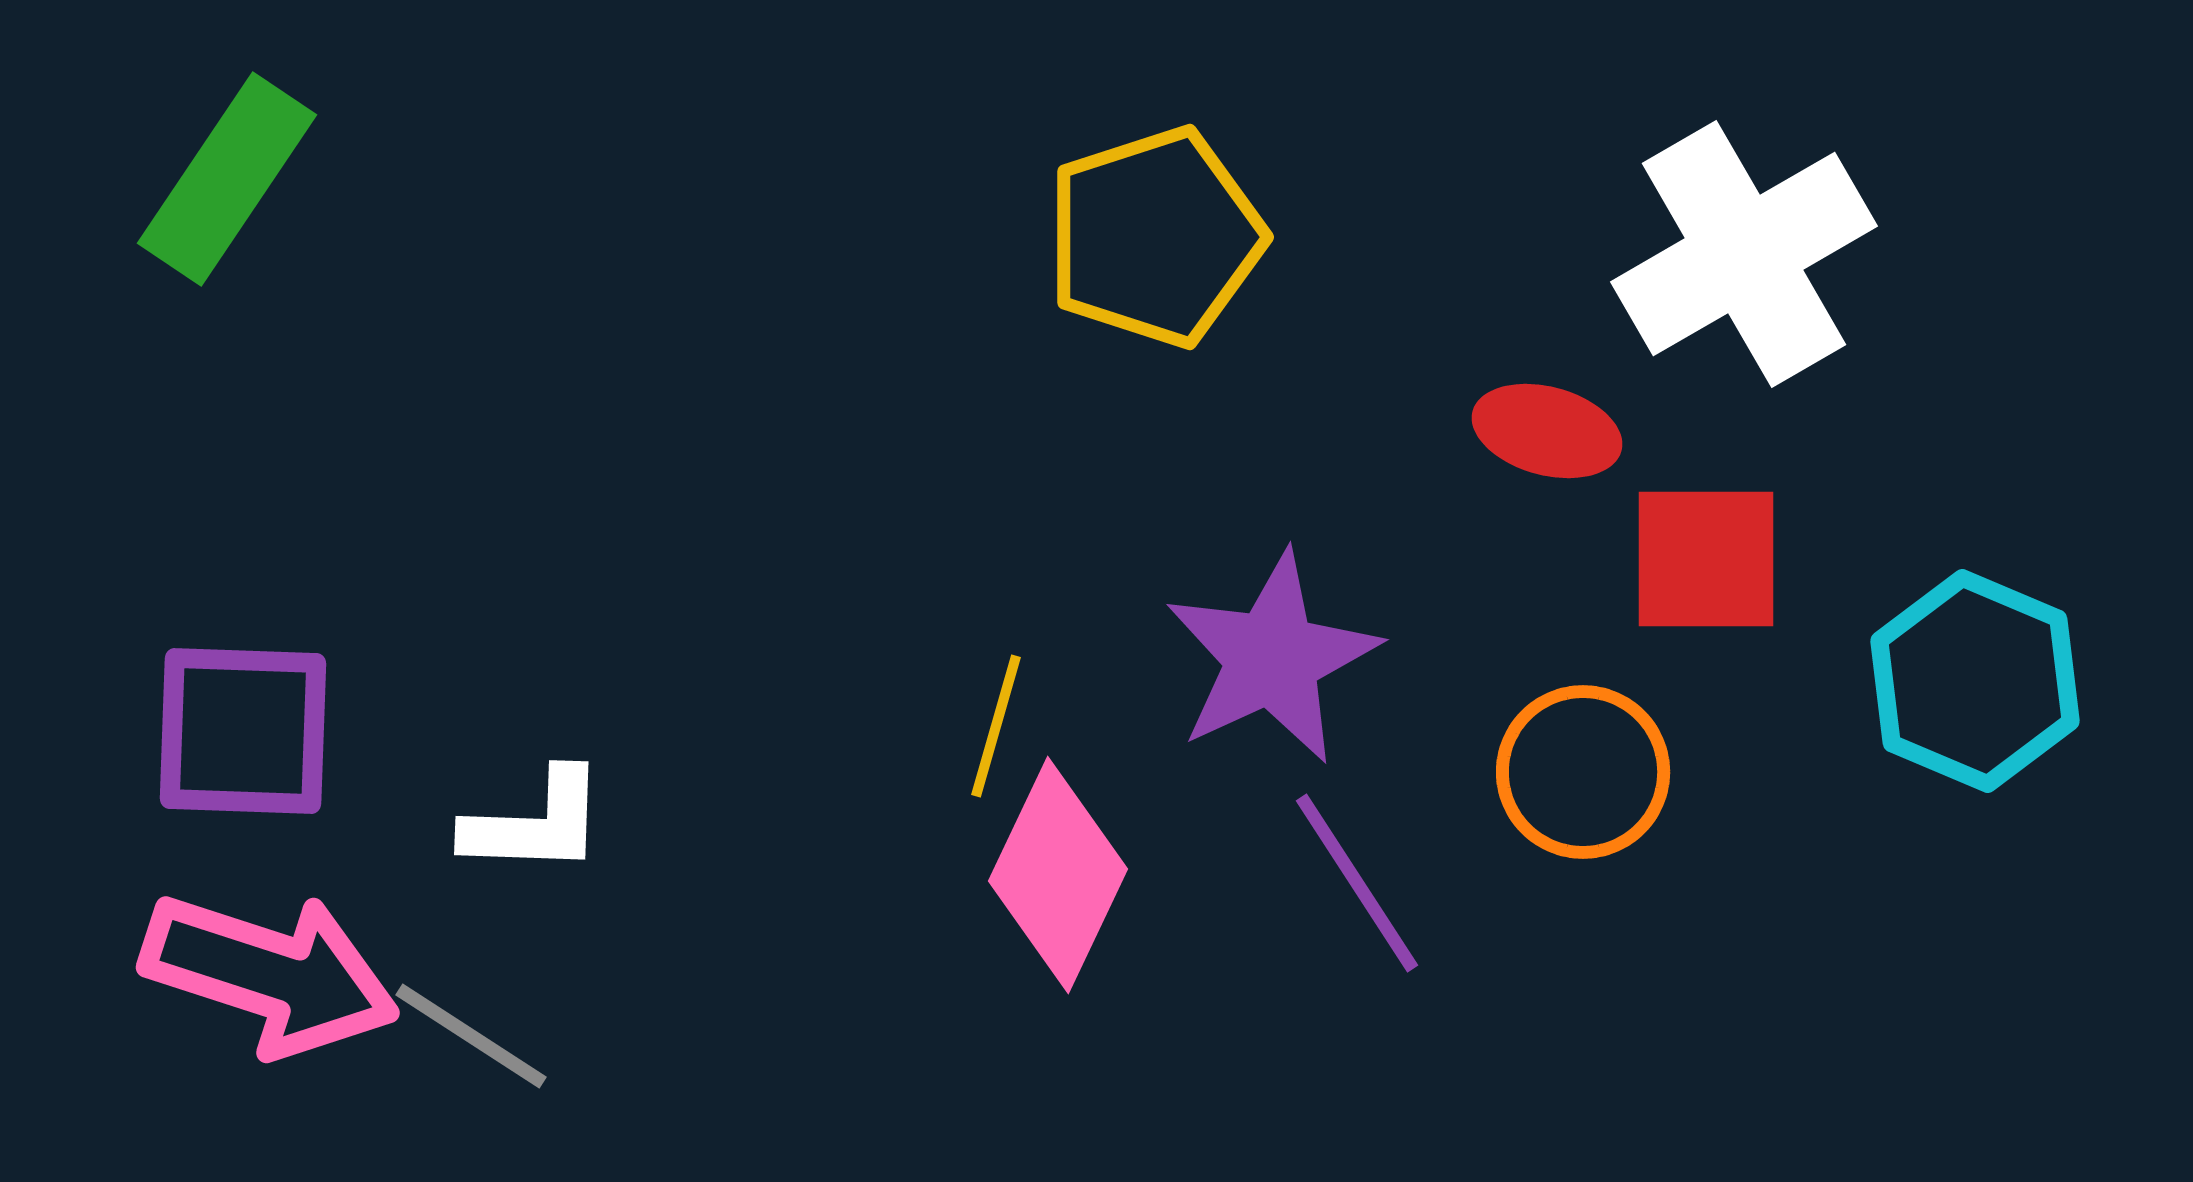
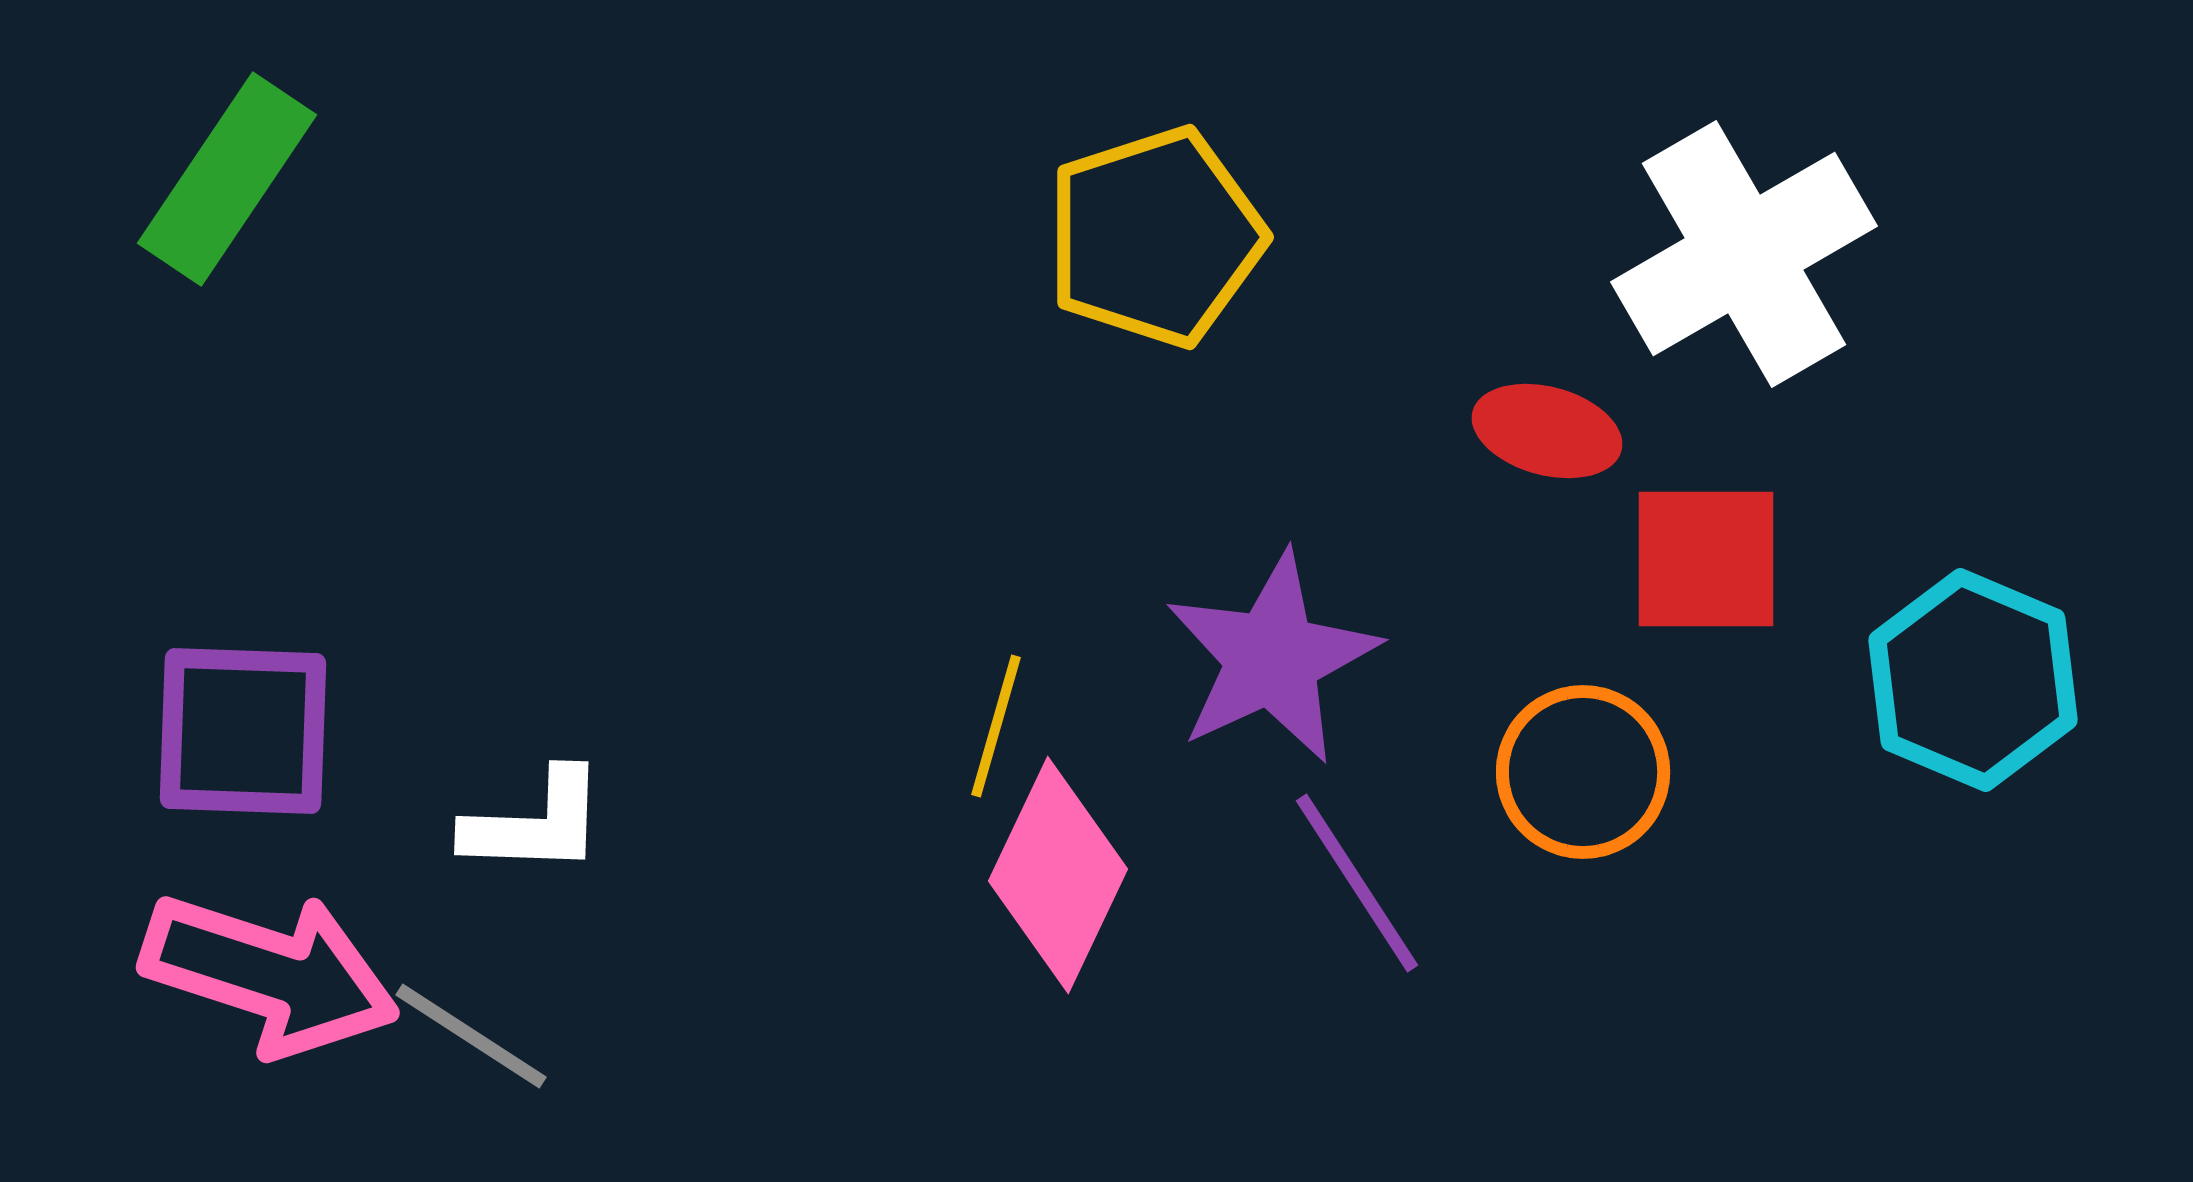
cyan hexagon: moved 2 px left, 1 px up
